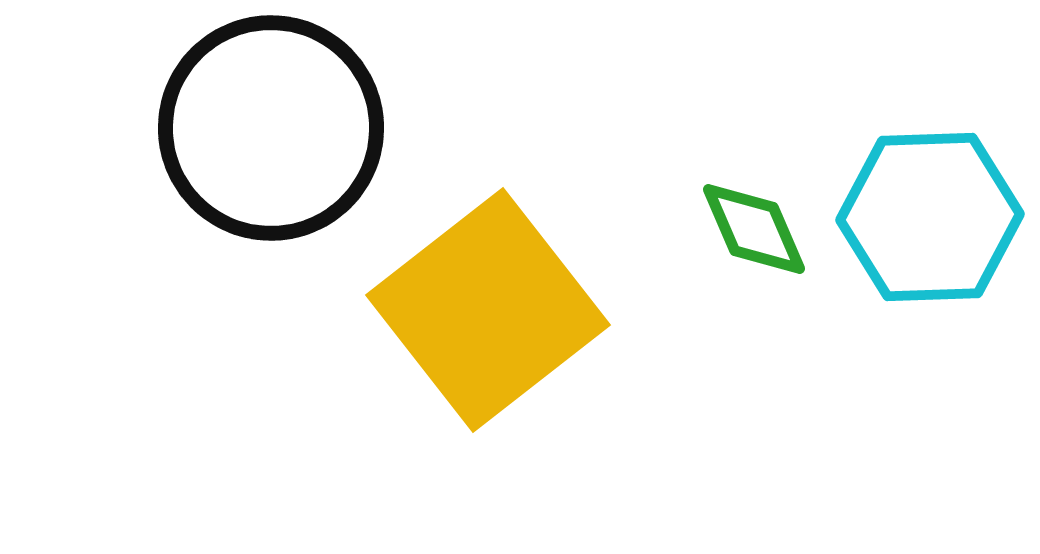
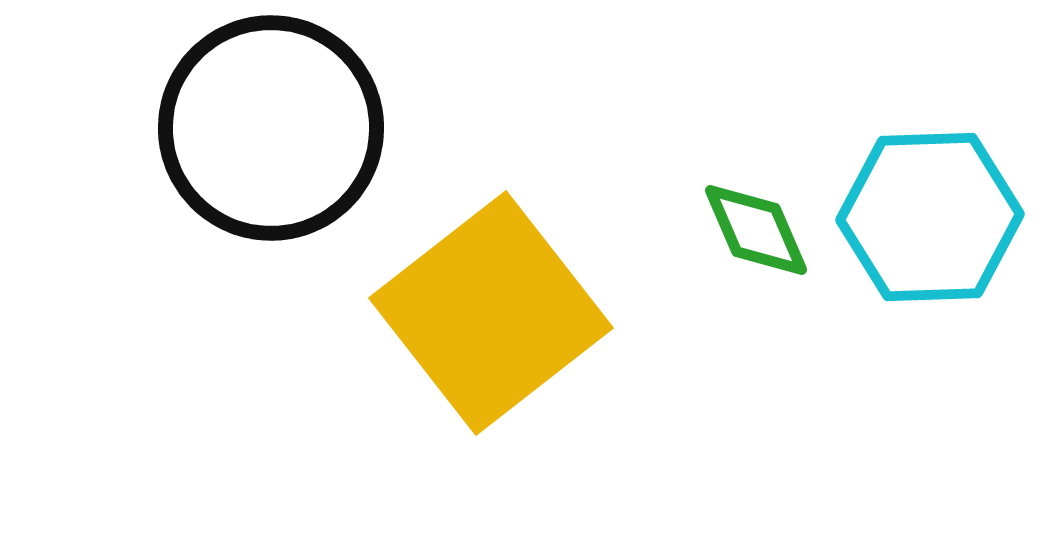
green diamond: moved 2 px right, 1 px down
yellow square: moved 3 px right, 3 px down
